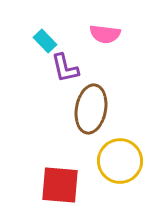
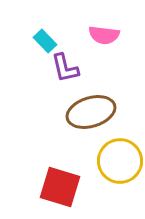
pink semicircle: moved 1 px left, 1 px down
brown ellipse: moved 3 px down; rotated 63 degrees clockwise
red square: moved 2 px down; rotated 12 degrees clockwise
